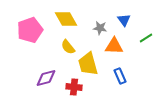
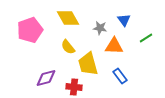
yellow diamond: moved 2 px right, 1 px up
blue rectangle: rotated 14 degrees counterclockwise
